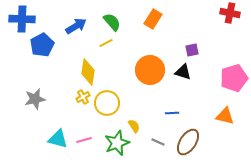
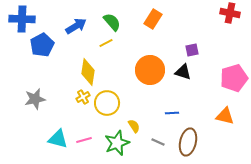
brown ellipse: rotated 20 degrees counterclockwise
